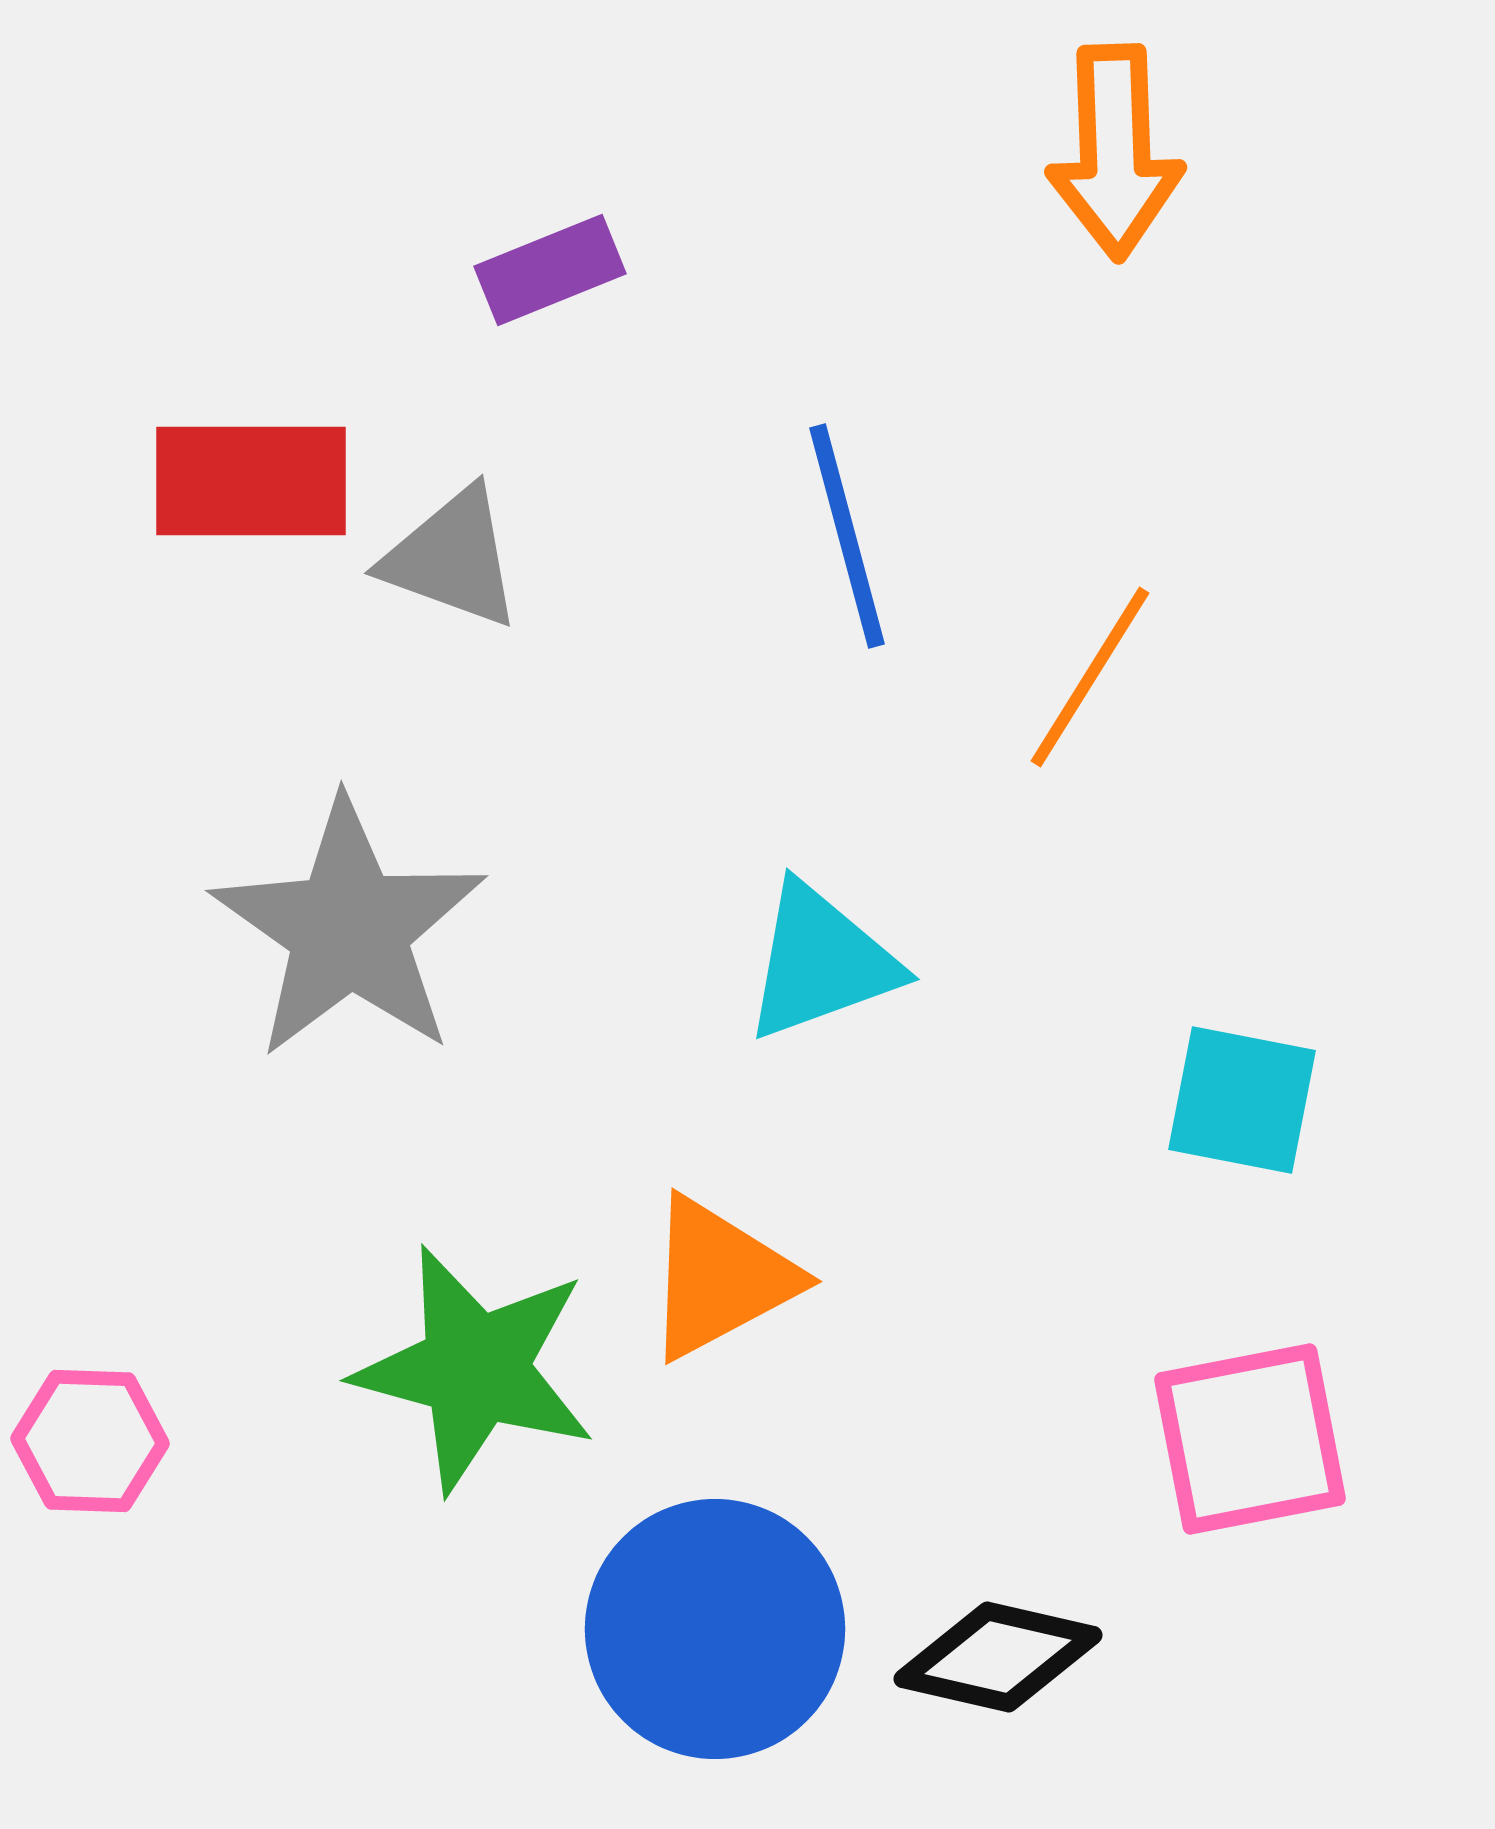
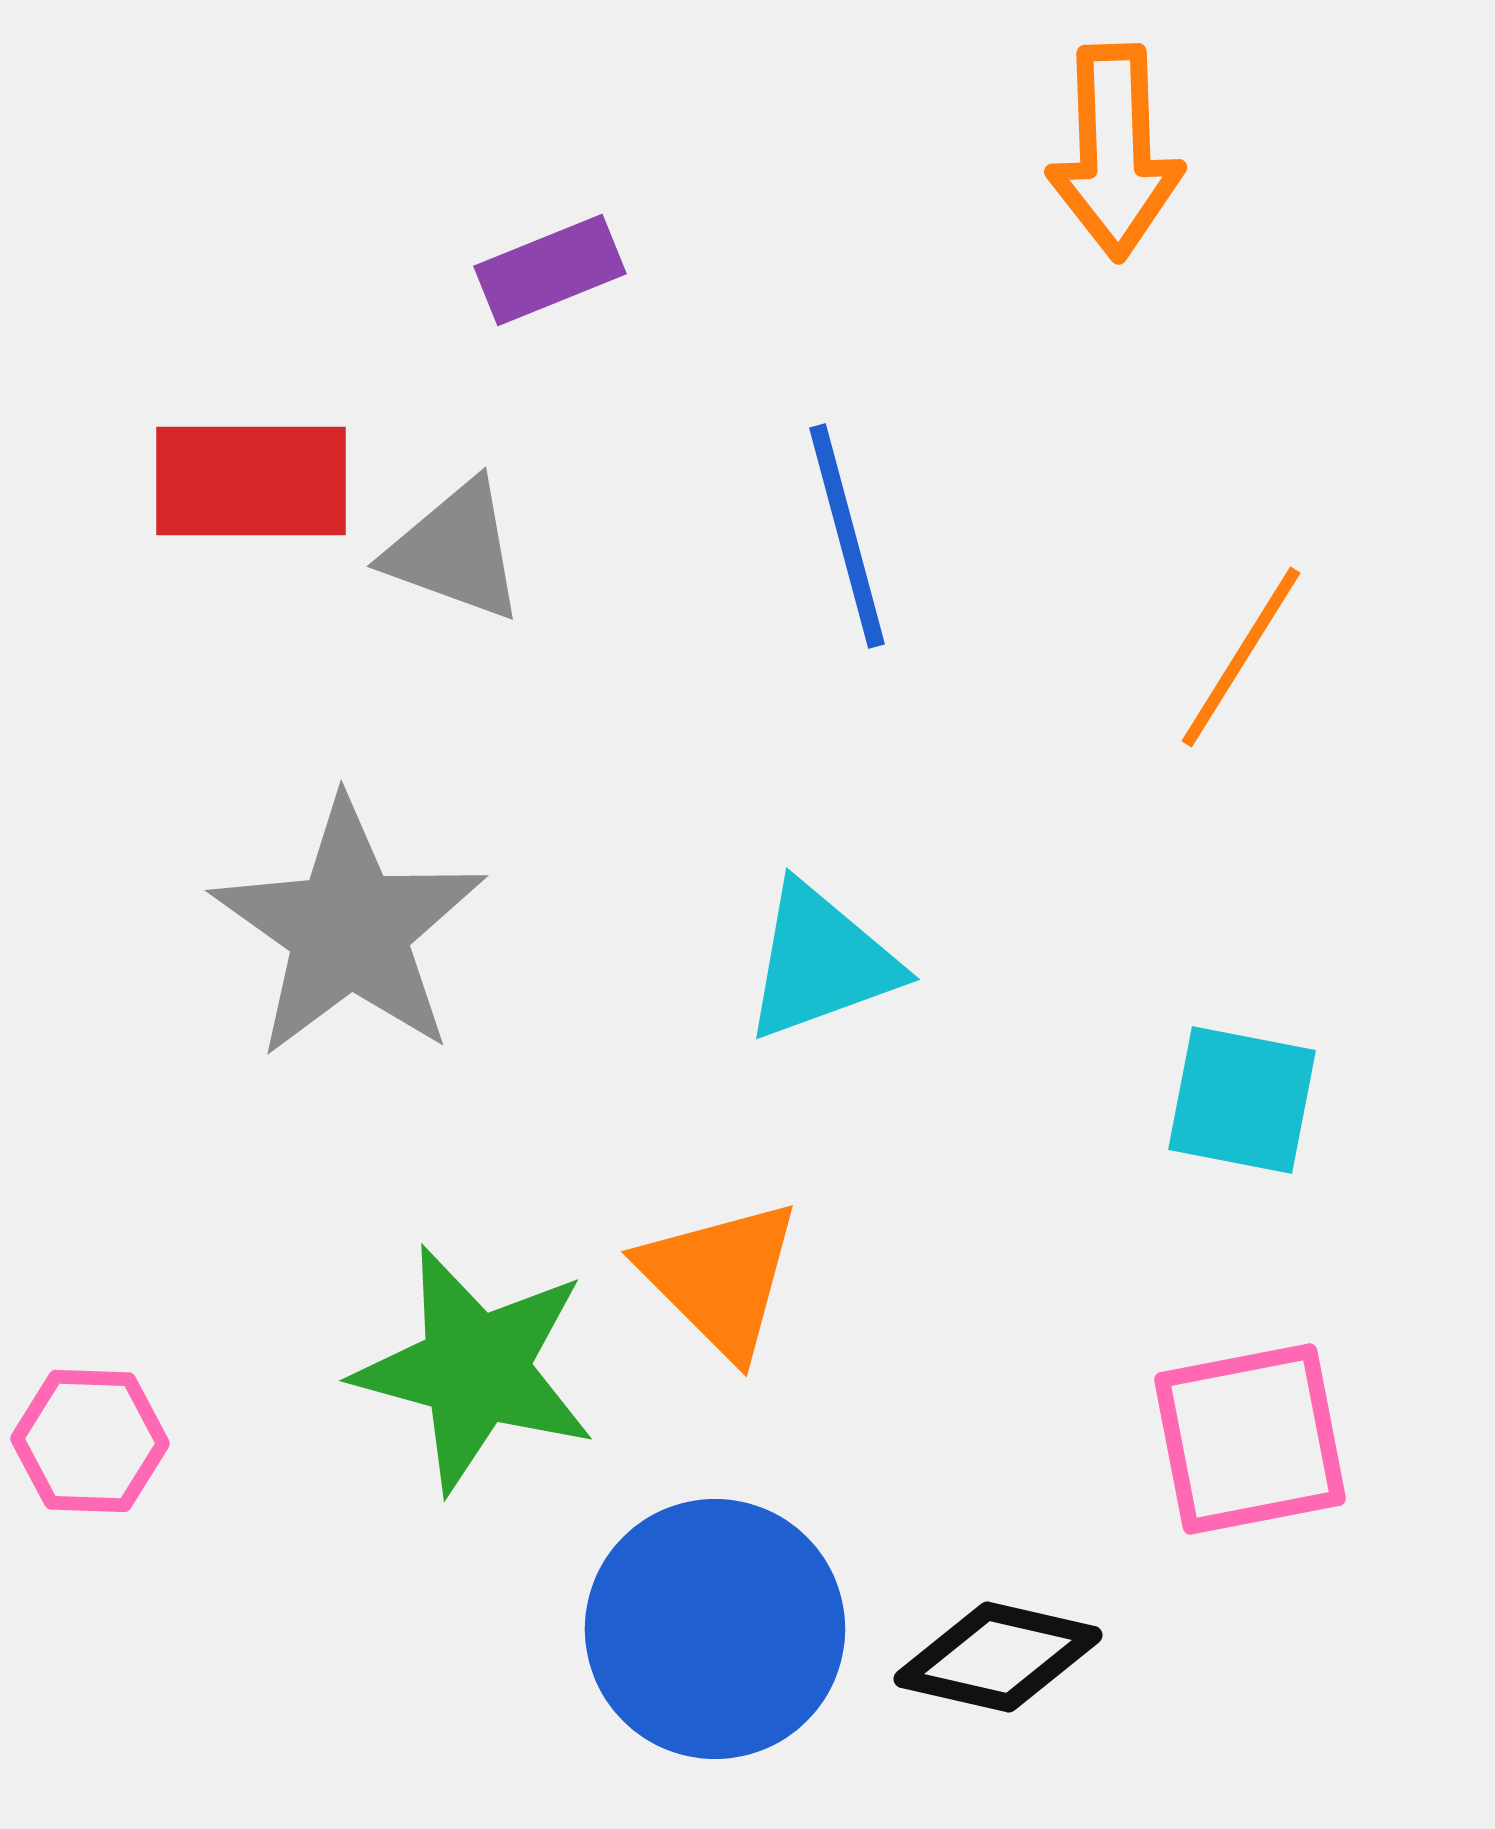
gray triangle: moved 3 px right, 7 px up
orange line: moved 151 px right, 20 px up
orange triangle: rotated 47 degrees counterclockwise
